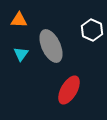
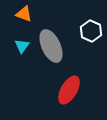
orange triangle: moved 5 px right, 6 px up; rotated 18 degrees clockwise
white hexagon: moved 1 px left, 1 px down
cyan triangle: moved 1 px right, 8 px up
